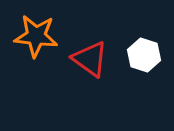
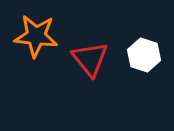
red triangle: rotated 15 degrees clockwise
